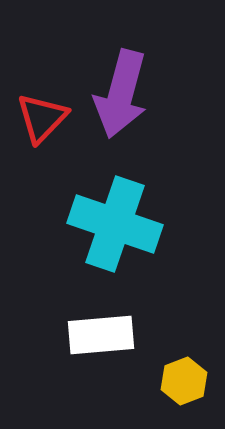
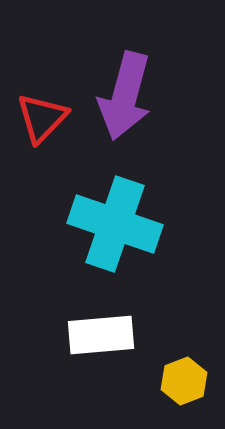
purple arrow: moved 4 px right, 2 px down
